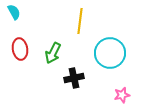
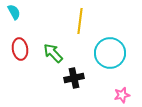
green arrow: rotated 110 degrees clockwise
